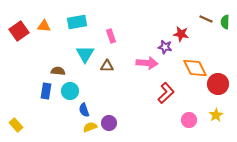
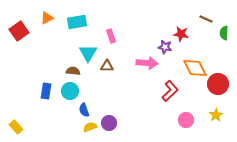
green semicircle: moved 1 px left, 11 px down
orange triangle: moved 3 px right, 8 px up; rotated 32 degrees counterclockwise
cyan triangle: moved 3 px right, 1 px up
brown semicircle: moved 15 px right
red L-shape: moved 4 px right, 2 px up
pink circle: moved 3 px left
yellow rectangle: moved 2 px down
